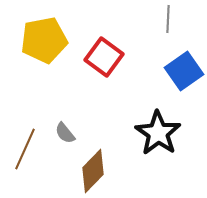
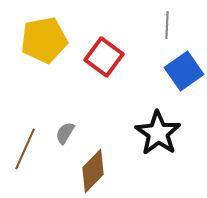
gray line: moved 1 px left, 6 px down
gray semicircle: rotated 70 degrees clockwise
